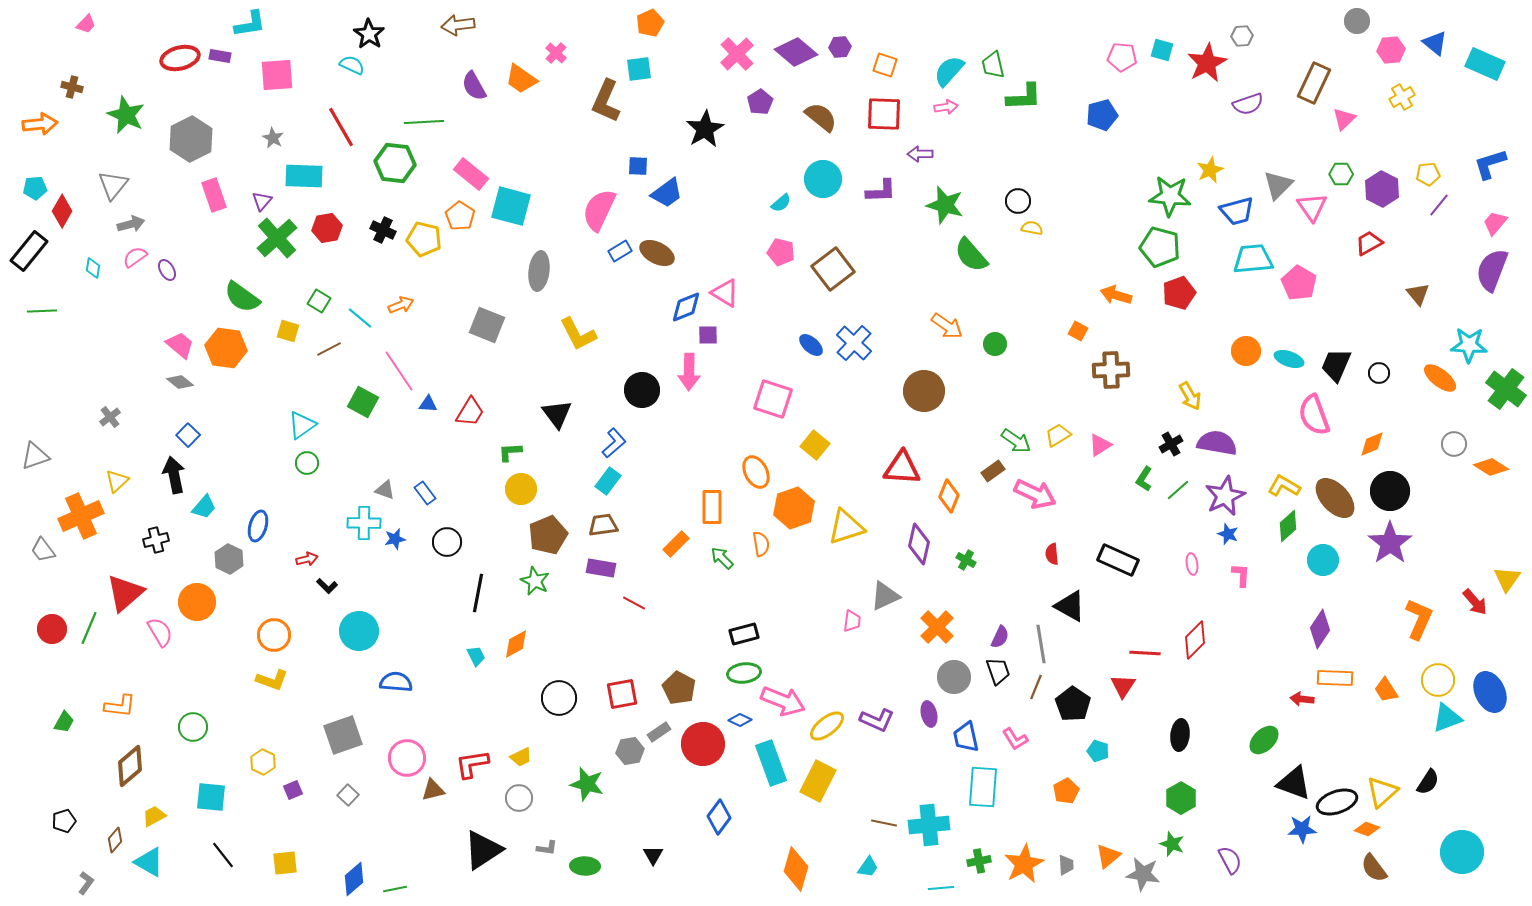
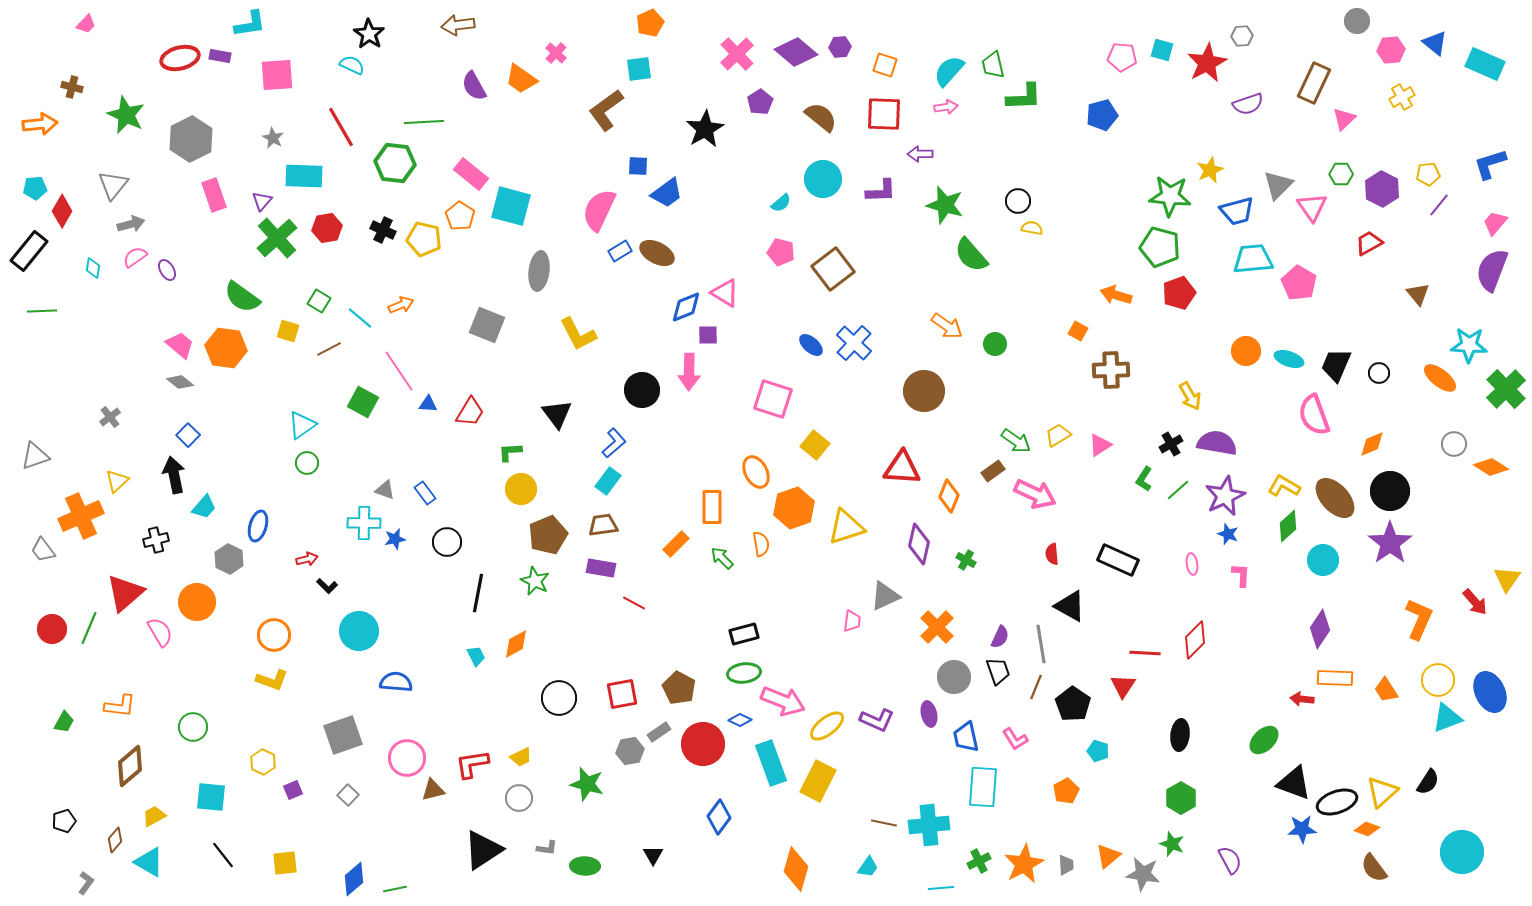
brown L-shape at (606, 101): moved 9 px down; rotated 30 degrees clockwise
green cross at (1506, 389): rotated 9 degrees clockwise
green cross at (979, 861): rotated 15 degrees counterclockwise
